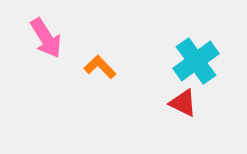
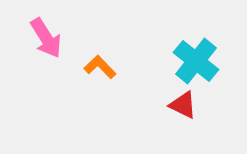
cyan cross: rotated 15 degrees counterclockwise
red triangle: moved 2 px down
